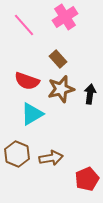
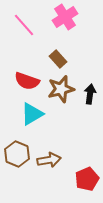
brown arrow: moved 2 px left, 2 px down
